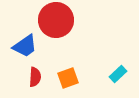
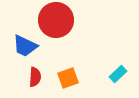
blue trapezoid: rotated 60 degrees clockwise
